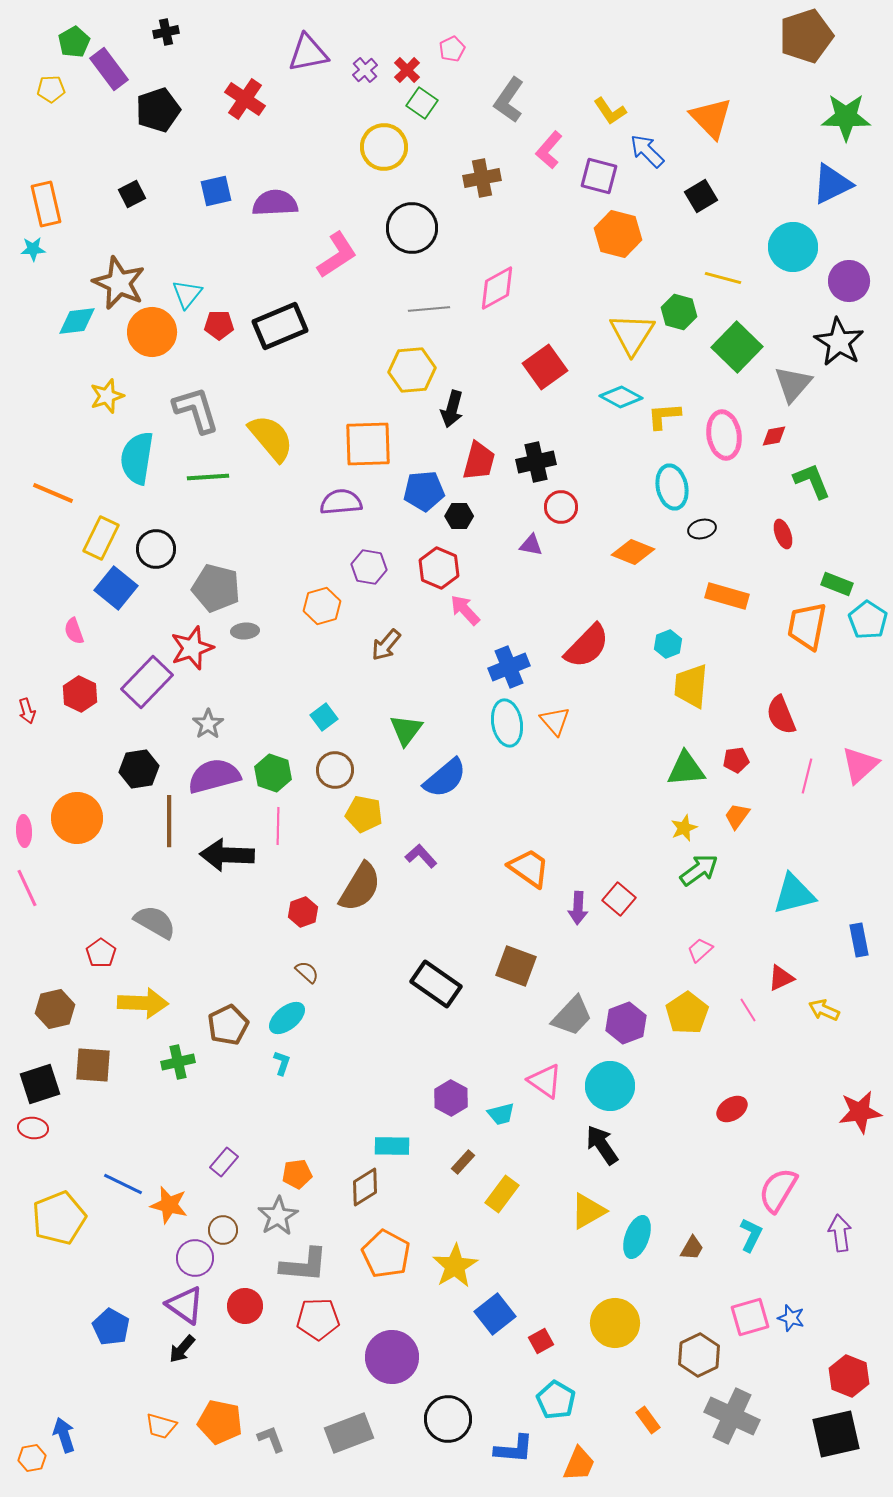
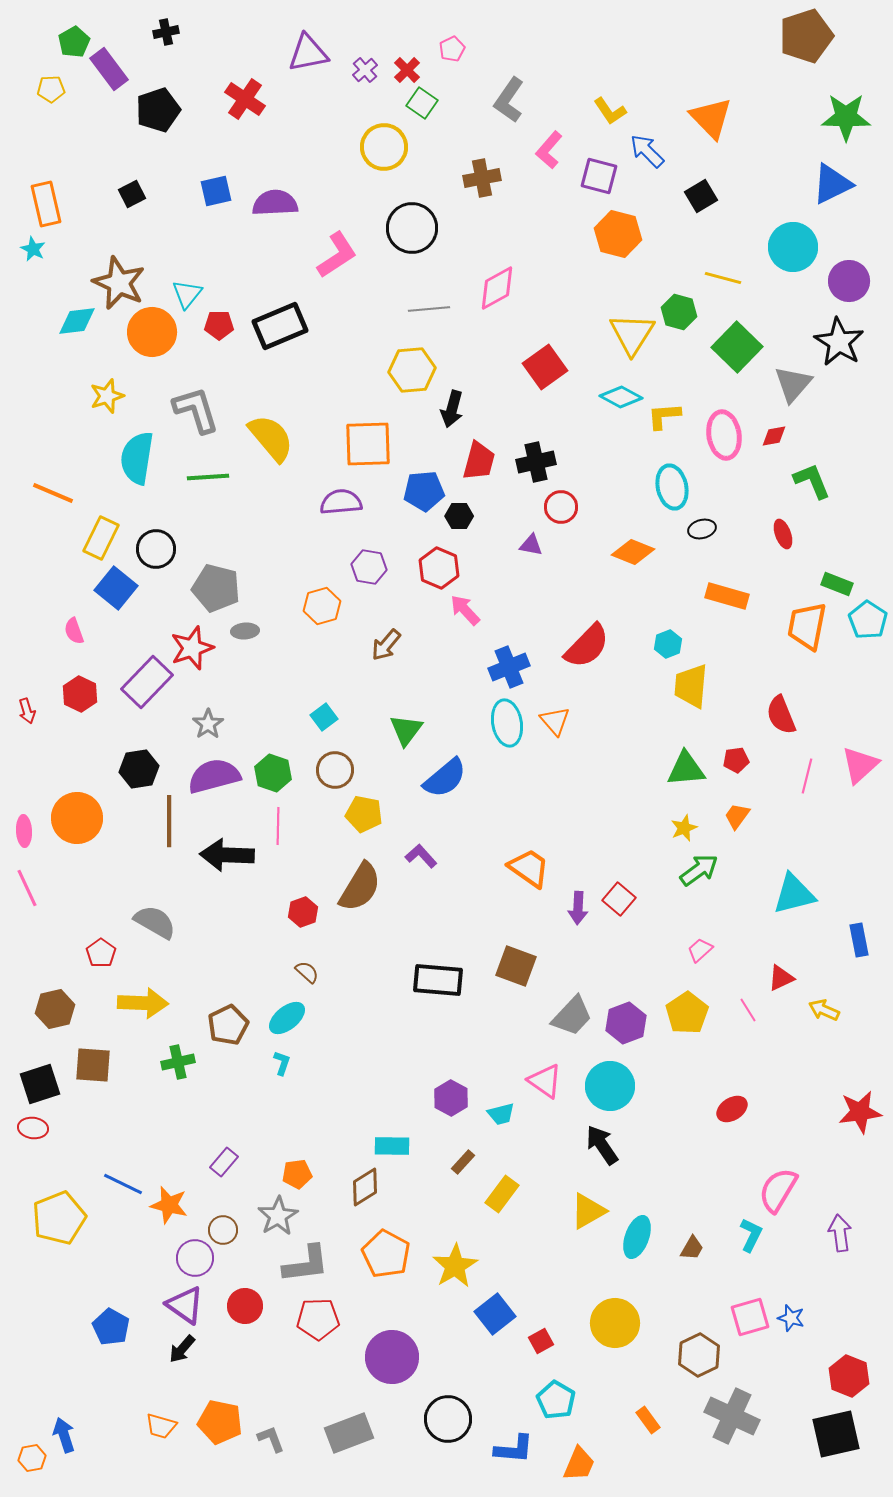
cyan star at (33, 249): rotated 30 degrees clockwise
black rectangle at (436, 984): moved 2 px right, 4 px up; rotated 30 degrees counterclockwise
gray L-shape at (304, 1265): moved 2 px right, 1 px up; rotated 12 degrees counterclockwise
